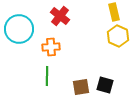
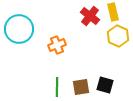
yellow rectangle: moved 1 px left
red cross: moved 30 px right
orange cross: moved 6 px right, 2 px up; rotated 18 degrees counterclockwise
green line: moved 10 px right, 11 px down
